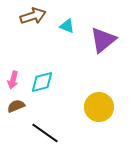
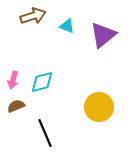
purple triangle: moved 5 px up
black line: rotated 32 degrees clockwise
